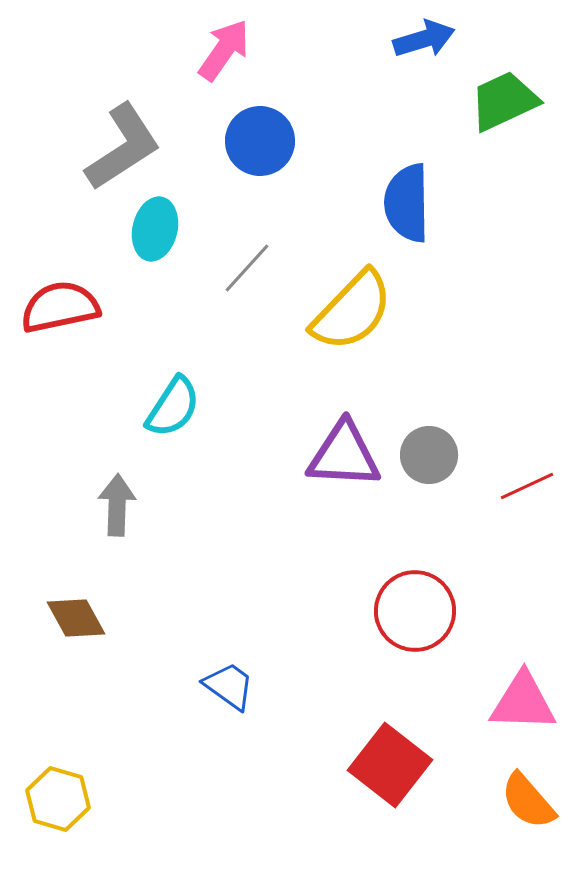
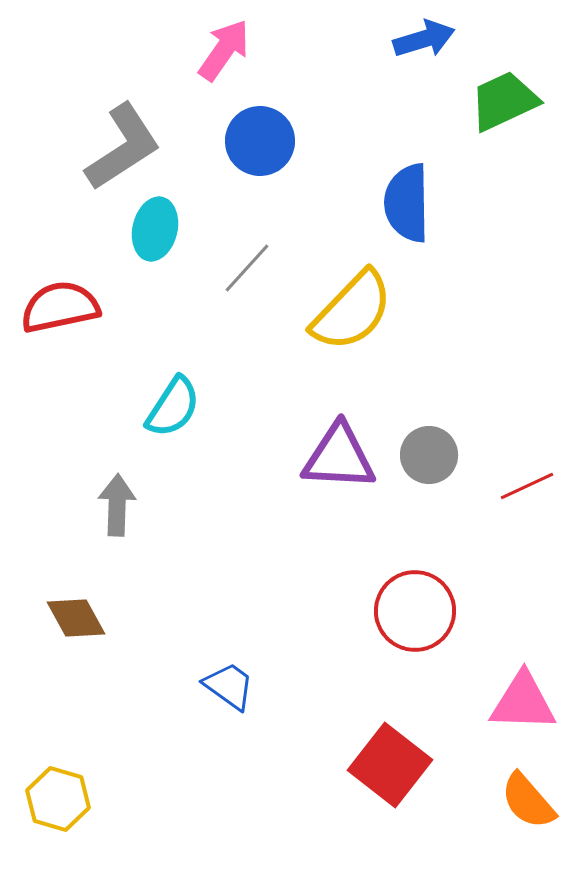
purple triangle: moved 5 px left, 2 px down
